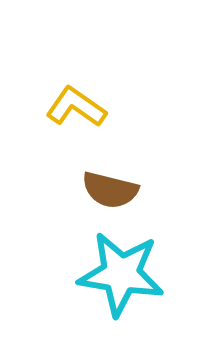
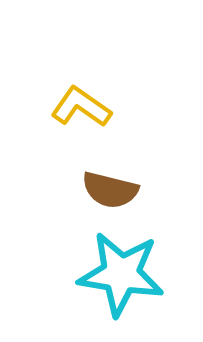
yellow L-shape: moved 5 px right
